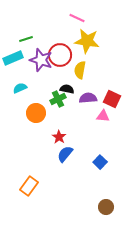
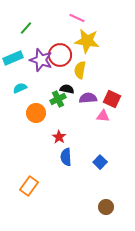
green line: moved 11 px up; rotated 32 degrees counterclockwise
blue semicircle: moved 1 px right, 3 px down; rotated 42 degrees counterclockwise
